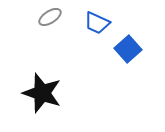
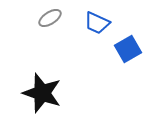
gray ellipse: moved 1 px down
blue square: rotated 12 degrees clockwise
